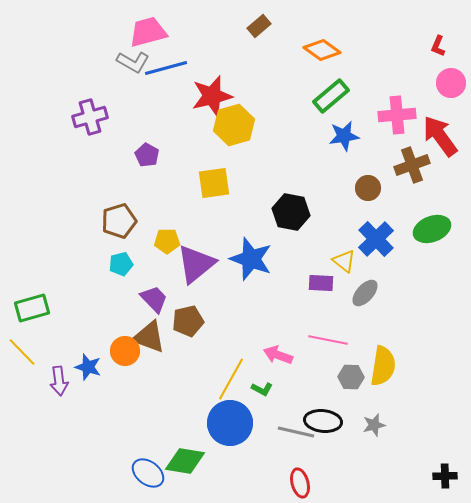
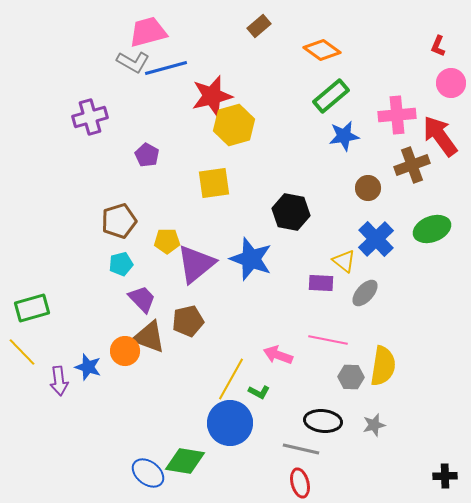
purple trapezoid at (154, 299): moved 12 px left
green L-shape at (262, 389): moved 3 px left, 3 px down
gray line at (296, 432): moved 5 px right, 17 px down
